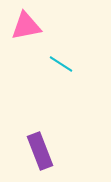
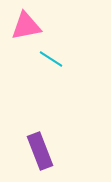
cyan line: moved 10 px left, 5 px up
